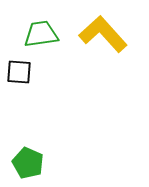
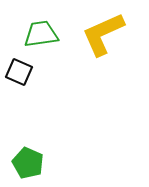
yellow L-shape: rotated 72 degrees counterclockwise
black square: rotated 20 degrees clockwise
